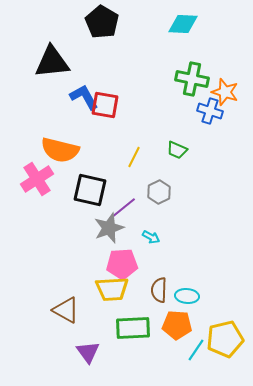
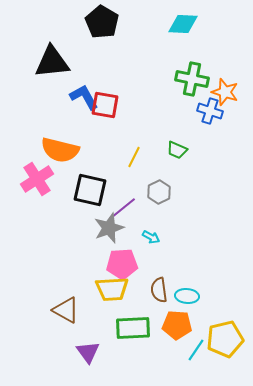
brown semicircle: rotated 10 degrees counterclockwise
